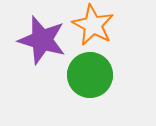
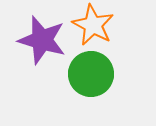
green circle: moved 1 px right, 1 px up
